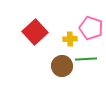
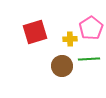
pink pentagon: rotated 20 degrees clockwise
red square: rotated 25 degrees clockwise
green line: moved 3 px right
